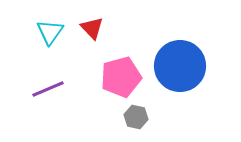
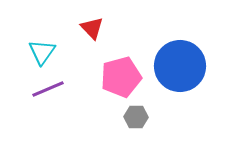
cyan triangle: moved 8 px left, 20 px down
gray hexagon: rotated 10 degrees counterclockwise
